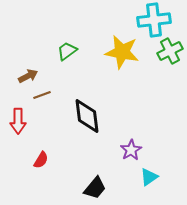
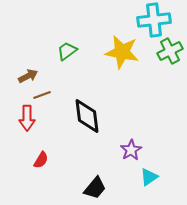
red arrow: moved 9 px right, 3 px up
